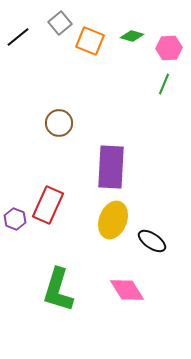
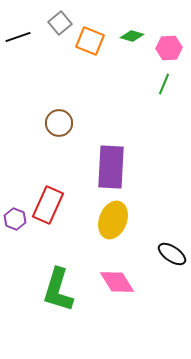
black line: rotated 20 degrees clockwise
black ellipse: moved 20 px right, 13 px down
pink diamond: moved 10 px left, 8 px up
